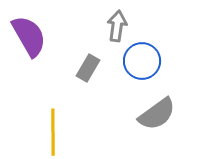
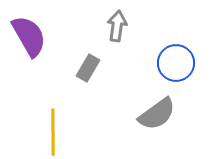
blue circle: moved 34 px right, 2 px down
